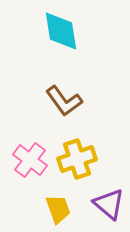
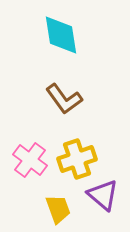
cyan diamond: moved 4 px down
brown L-shape: moved 2 px up
purple triangle: moved 6 px left, 9 px up
